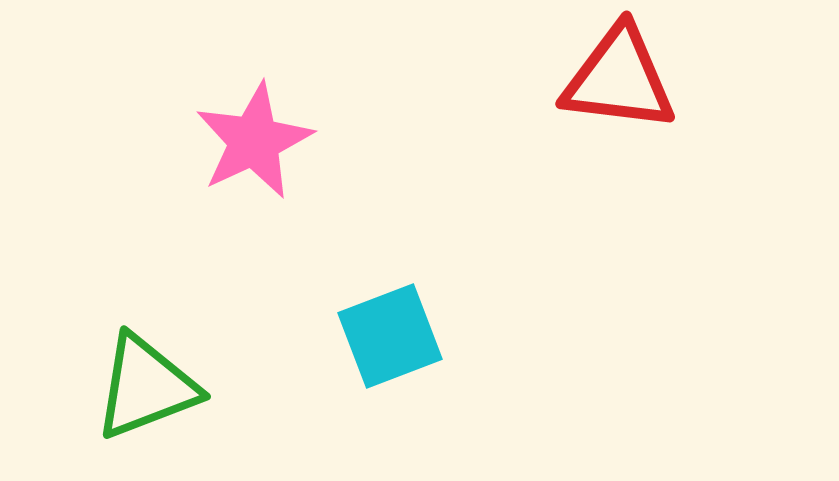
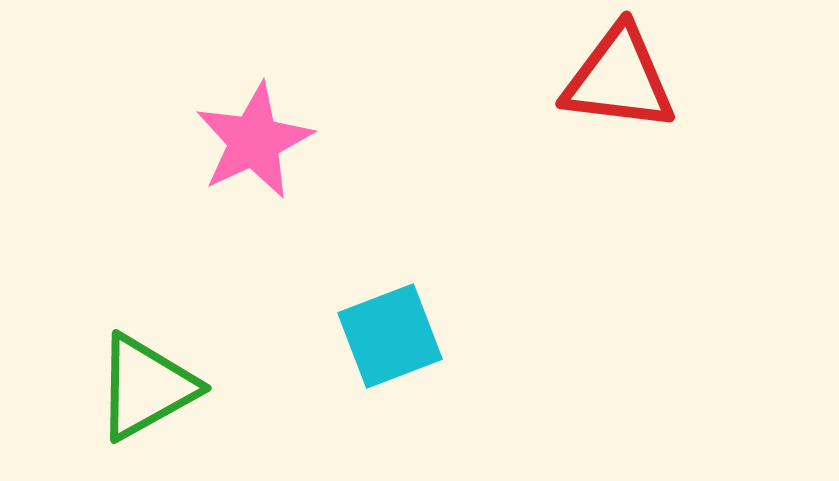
green triangle: rotated 8 degrees counterclockwise
